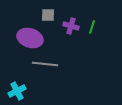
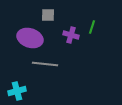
purple cross: moved 9 px down
cyan cross: rotated 12 degrees clockwise
